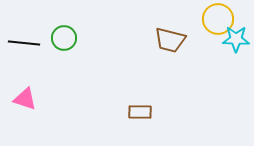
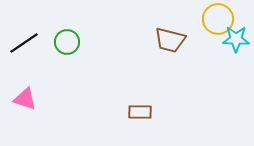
green circle: moved 3 px right, 4 px down
black line: rotated 40 degrees counterclockwise
